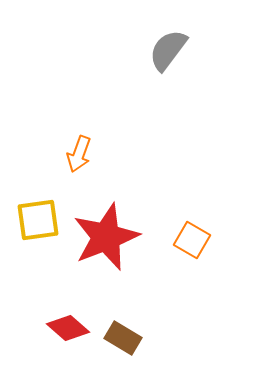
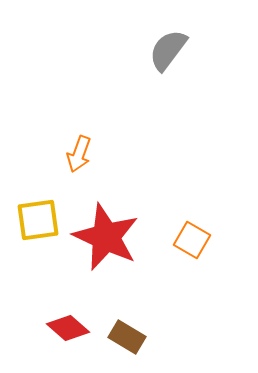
red star: rotated 26 degrees counterclockwise
brown rectangle: moved 4 px right, 1 px up
